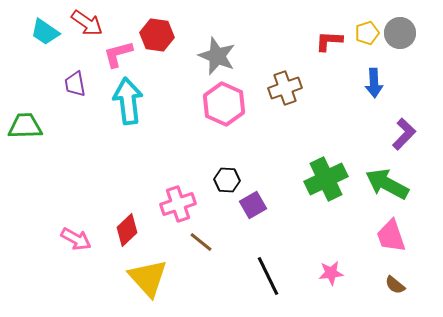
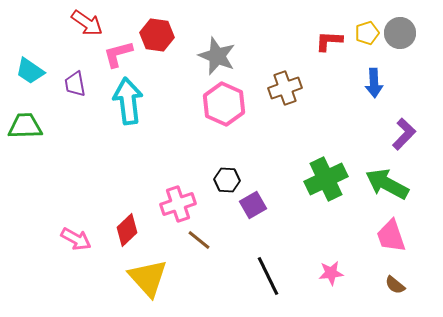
cyan trapezoid: moved 15 px left, 39 px down
brown line: moved 2 px left, 2 px up
